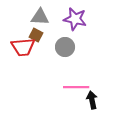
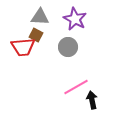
purple star: rotated 15 degrees clockwise
gray circle: moved 3 px right
pink line: rotated 30 degrees counterclockwise
